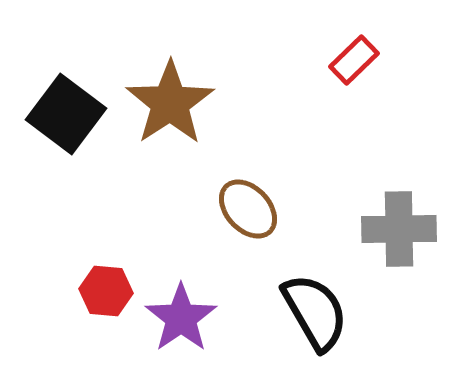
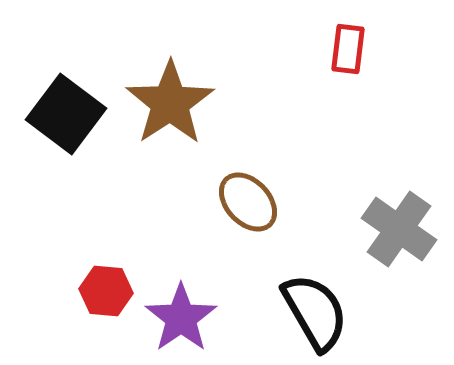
red rectangle: moved 6 px left, 11 px up; rotated 39 degrees counterclockwise
brown ellipse: moved 7 px up
gray cross: rotated 36 degrees clockwise
